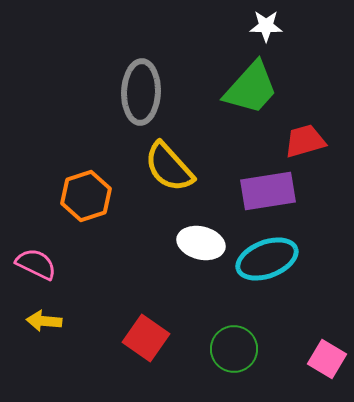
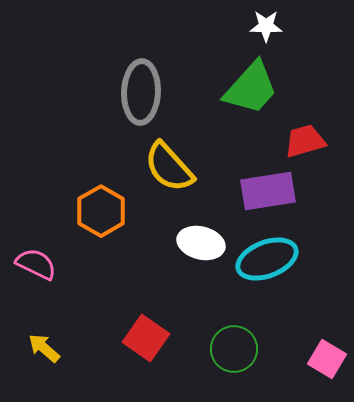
orange hexagon: moved 15 px right, 15 px down; rotated 12 degrees counterclockwise
yellow arrow: moved 27 px down; rotated 36 degrees clockwise
